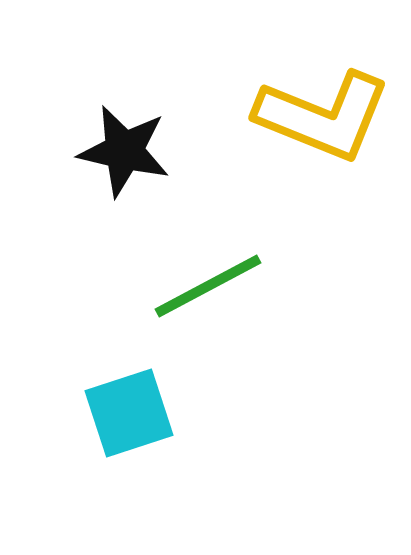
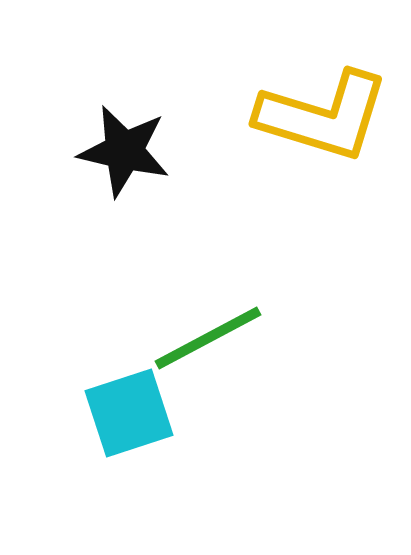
yellow L-shape: rotated 5 degrees counterclockwise
green line: moved 52 px down
